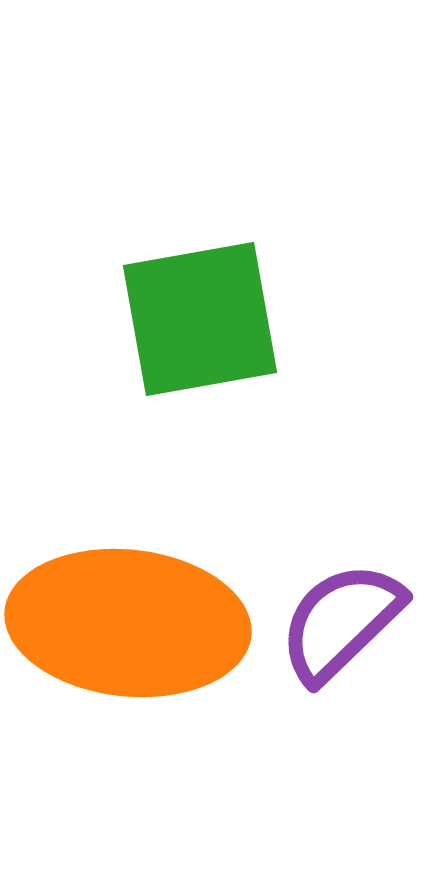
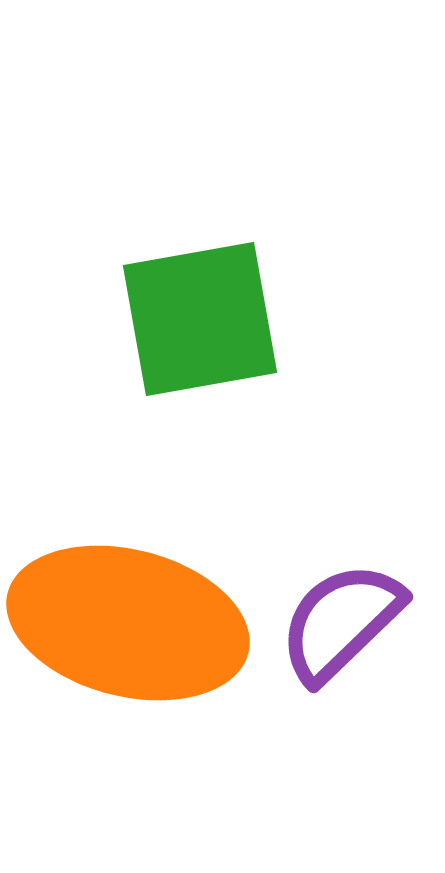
orange ellipse: rotated 8 degrees clockwise
